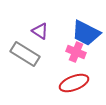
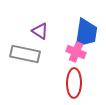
blue trapezoid: rotated 108 degrees counterclockwise
gray rectangle: rotated 20 degrees counterclockwise
red ellipse: rotated 68 degrees counterclockwise
